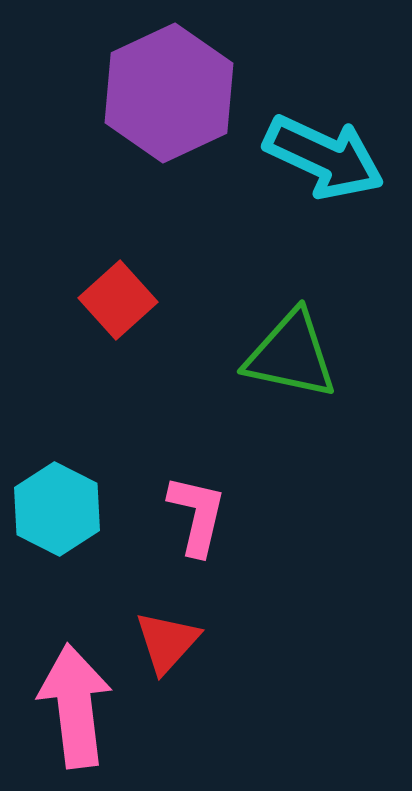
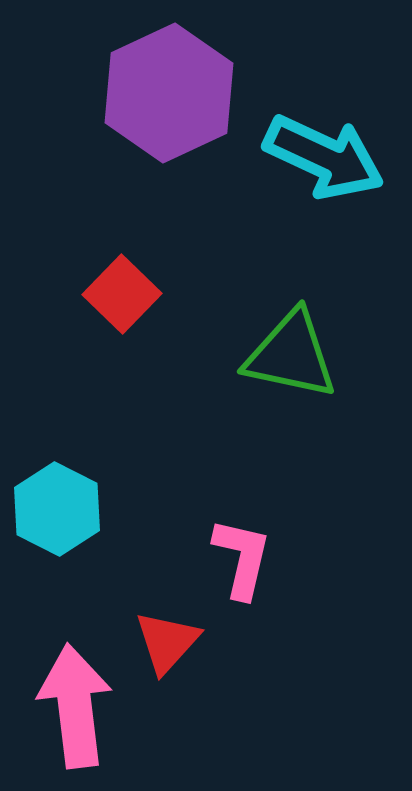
red square: moved 4 px right, 6 px up; rotated 4 degrees counterclockwise
pink L-shape: moved 45 px right, 43 px down
